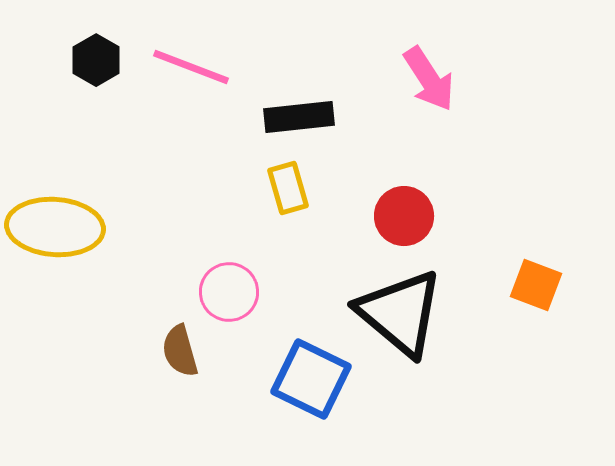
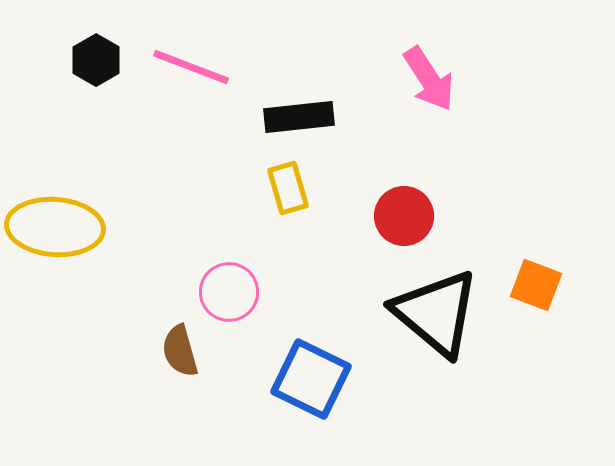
black triangle: moved 36 px right
